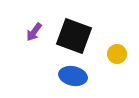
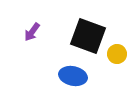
purple arrow: moved 2 px left
black square: moved 14 px right
